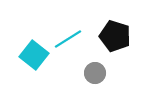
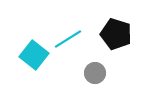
black pentagon: moved 1 px right, 2 px up
